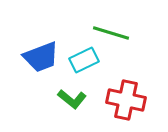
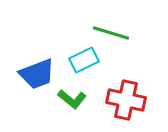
blue trapezoid: moved 4 px left, 17 px down
